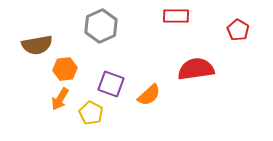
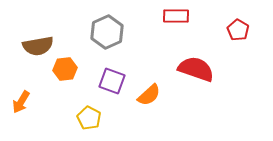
gray hexagon: moved 6 px right, 6 px down
brown semicircle: moved 1 px right, 1 px down
red semicircle: rotated 27 degrees clockwise
purple square: moved 1 px right, 3 px up
orange arrow: moved 39 px left, 3 px down
yellow pentagon: moved 2 px left, 5 px down
